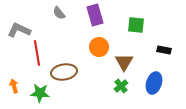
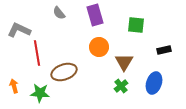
black rectangle: rotated 24 degrees counterclockwise
brown ellipse: rotated 10 degrees counterclockwise
